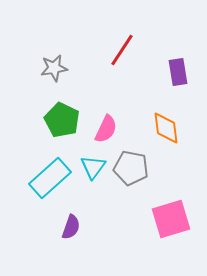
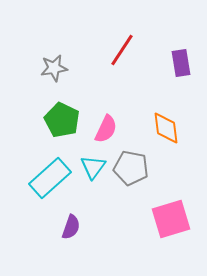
purple rectangle: moved 3 px right, 9 px up
